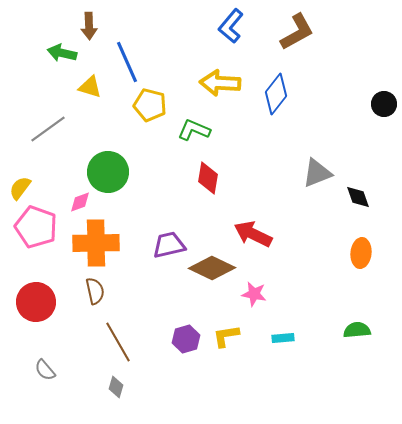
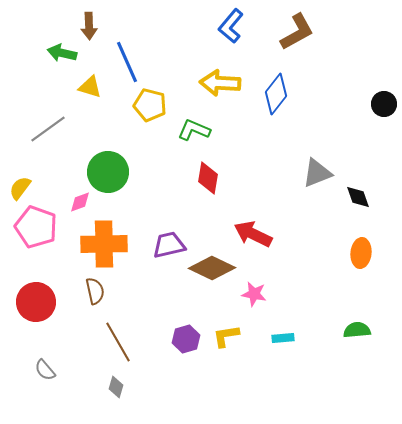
orange cross: moved 8 px right, 1 px down
